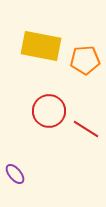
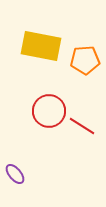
red line: moved 4 px left, 3 px up
